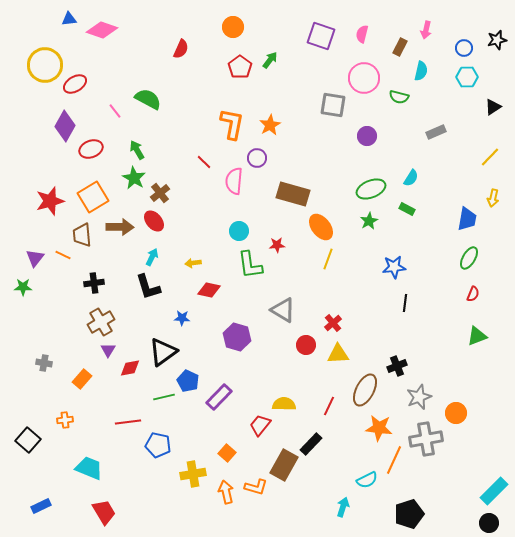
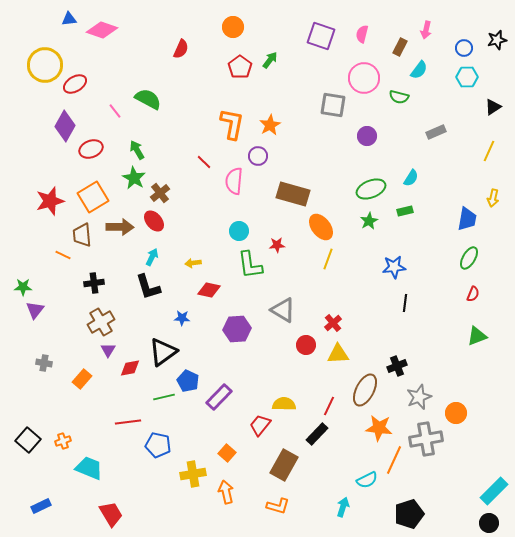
cyan semicircle at (421, 71): moved 2 px left, 1 px up; rotated 24 degrees clockwise
yellow line at (490, 157): moved 1 px left, 6 px up; rotated 20 degrees counterclockwise
purple circle at (257, 158): moved 1 px right, 2 px up
green rectangle at (407, 209): moved 2 px left, 2 px down; rotated 42 degrees counterclockwise
purple triangle at (35, 258): moved 52 px down
purple hexagon at (237, 337): moved 8 px up; rotated 20 degrees counterclockwise
orange cross at (65, 420): moved 2 px left, 21 px down; rotated 14 degrees counterclockwise
black rectangle at (311, 444): moved 6 px right, 10 px up
orange L-shape at (256, 487): moved 22 px right, 19 px down
red trapezoid at (104, 512): moved 7 px right, 2 px down
